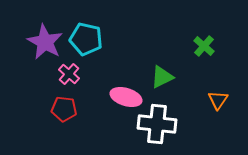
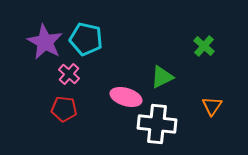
orange triangle: moved 6 px left, 6 px down
